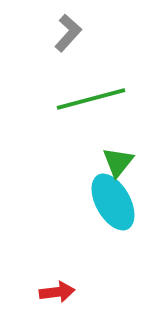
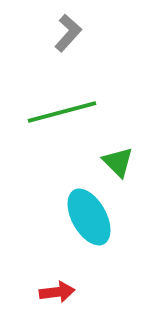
green line: moved 29 px left, 13 px down
green triangle: rotated 24 degrees counterclockwise
cyan ellipse: moved 24 px left, 15 px down
